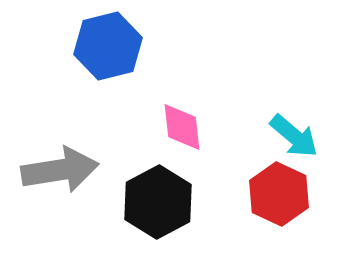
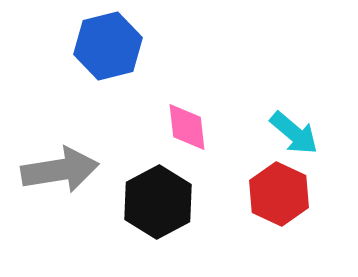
pink diamond: moved 5 px right
cyan arrow: moved 3 px up
